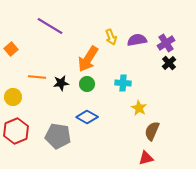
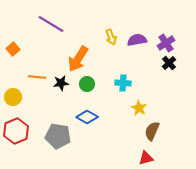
purple line: moved 1 px right, 2 px up
orange square: moved 2 px right
orange arrow: moved 10 px left
